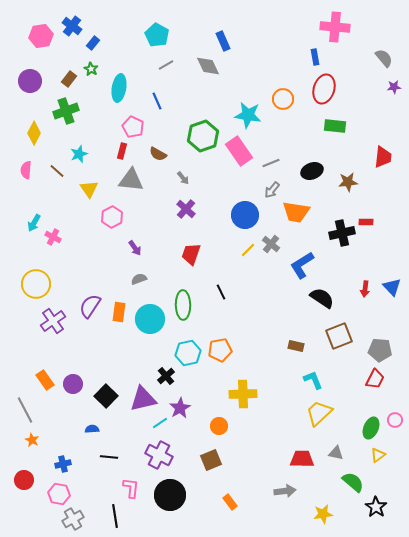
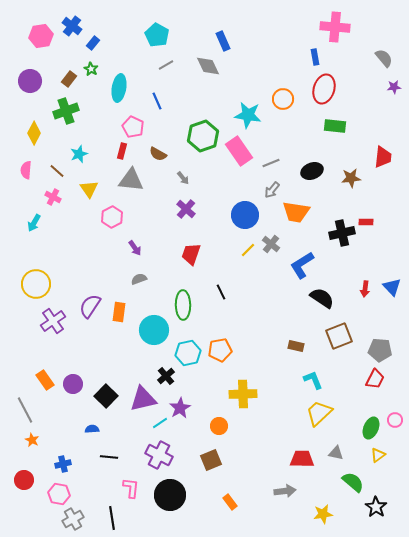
brown star at (348, 182): moved 3 px right, 4 px up
pink cross at (53, 237): moved 40 px up
cyan circle at (150, 319): moved 4 px right, 11 px down
black line at (115, 516): moved 3 px left, 2 px down
